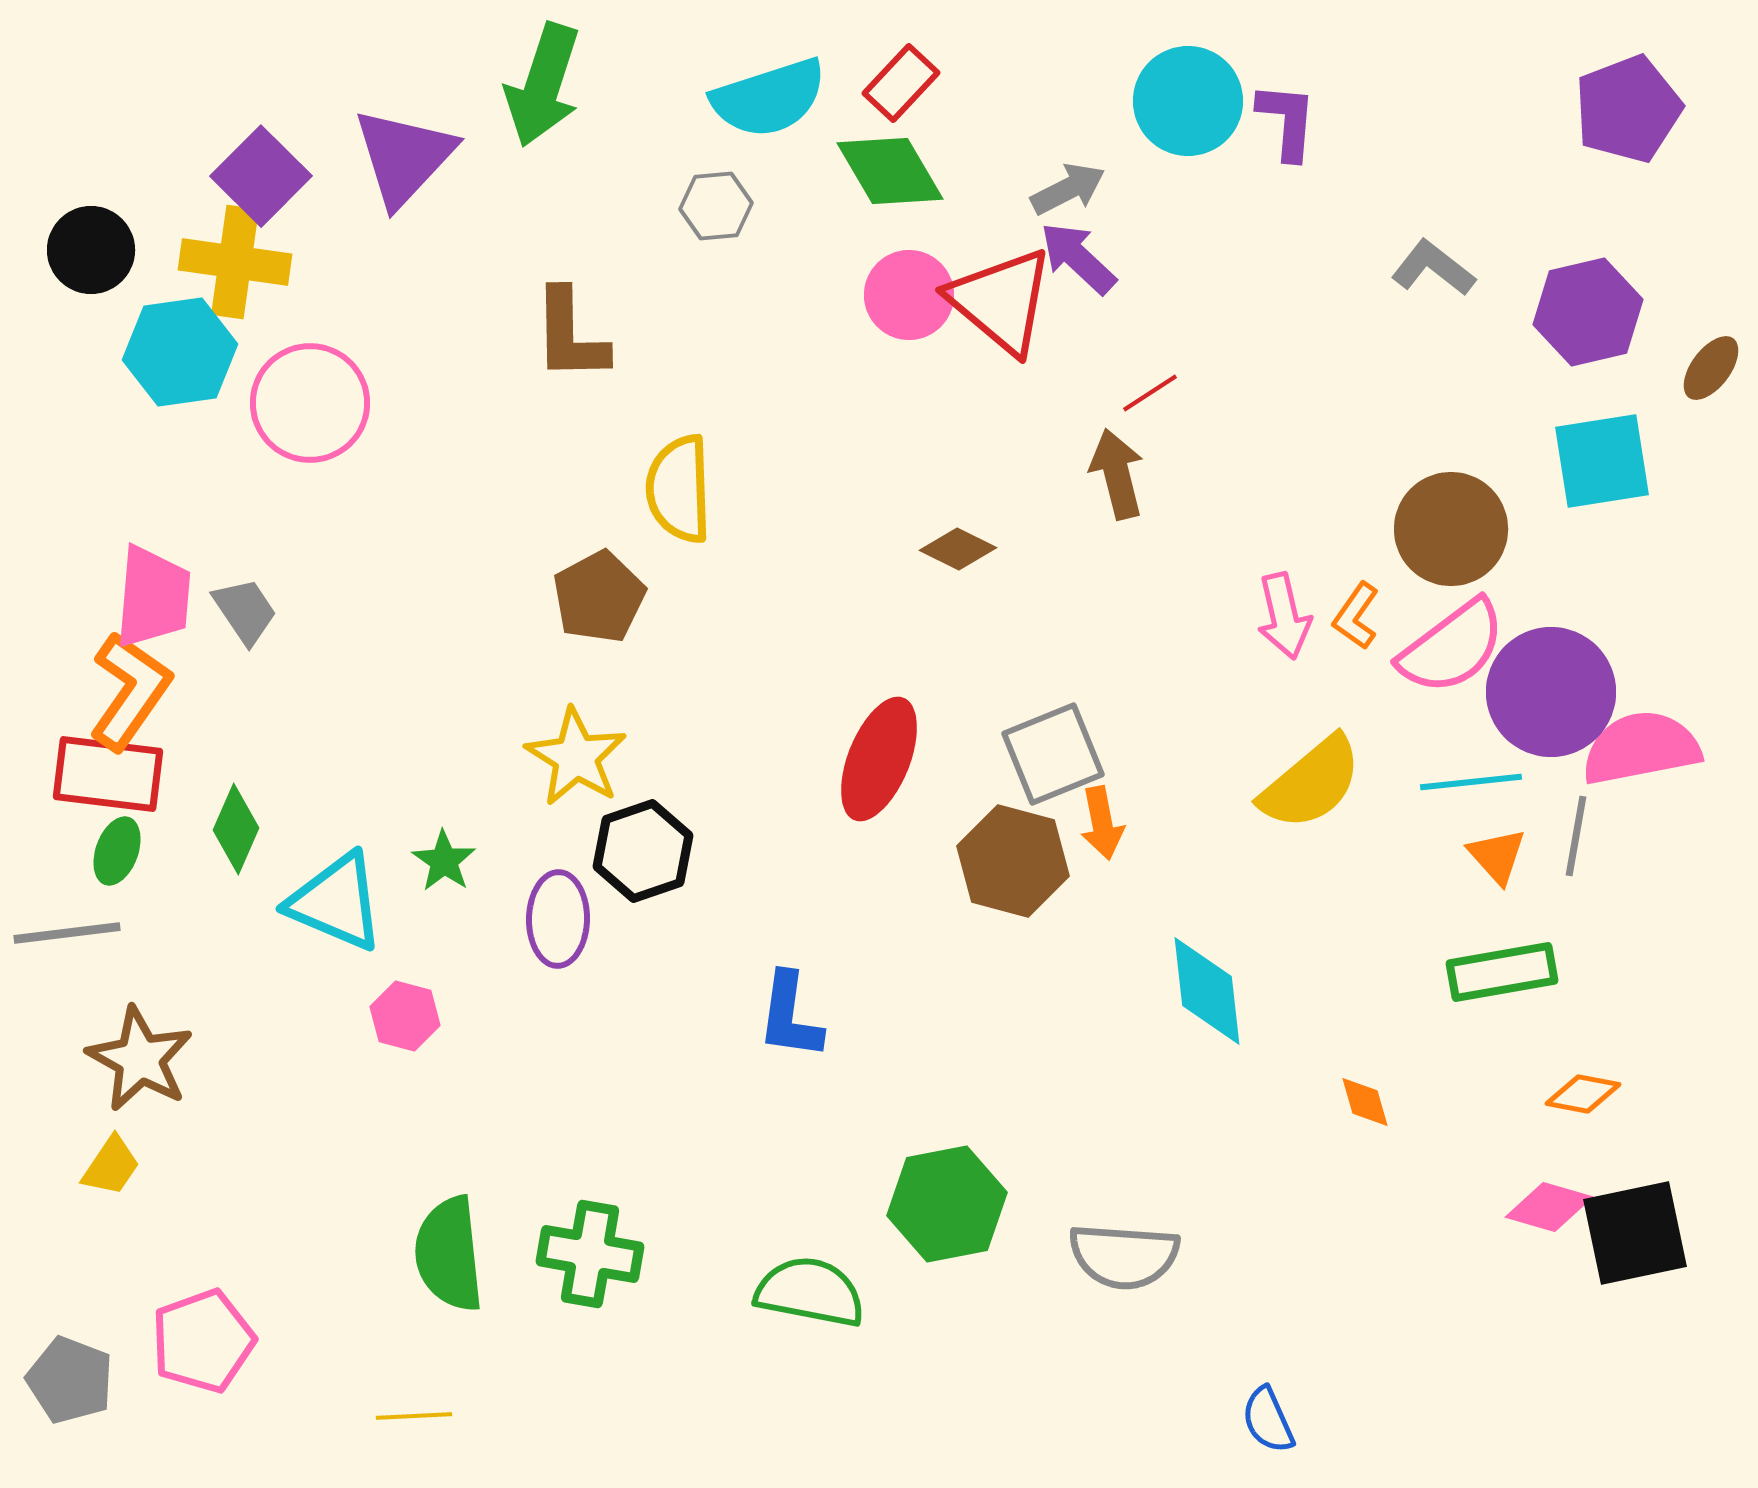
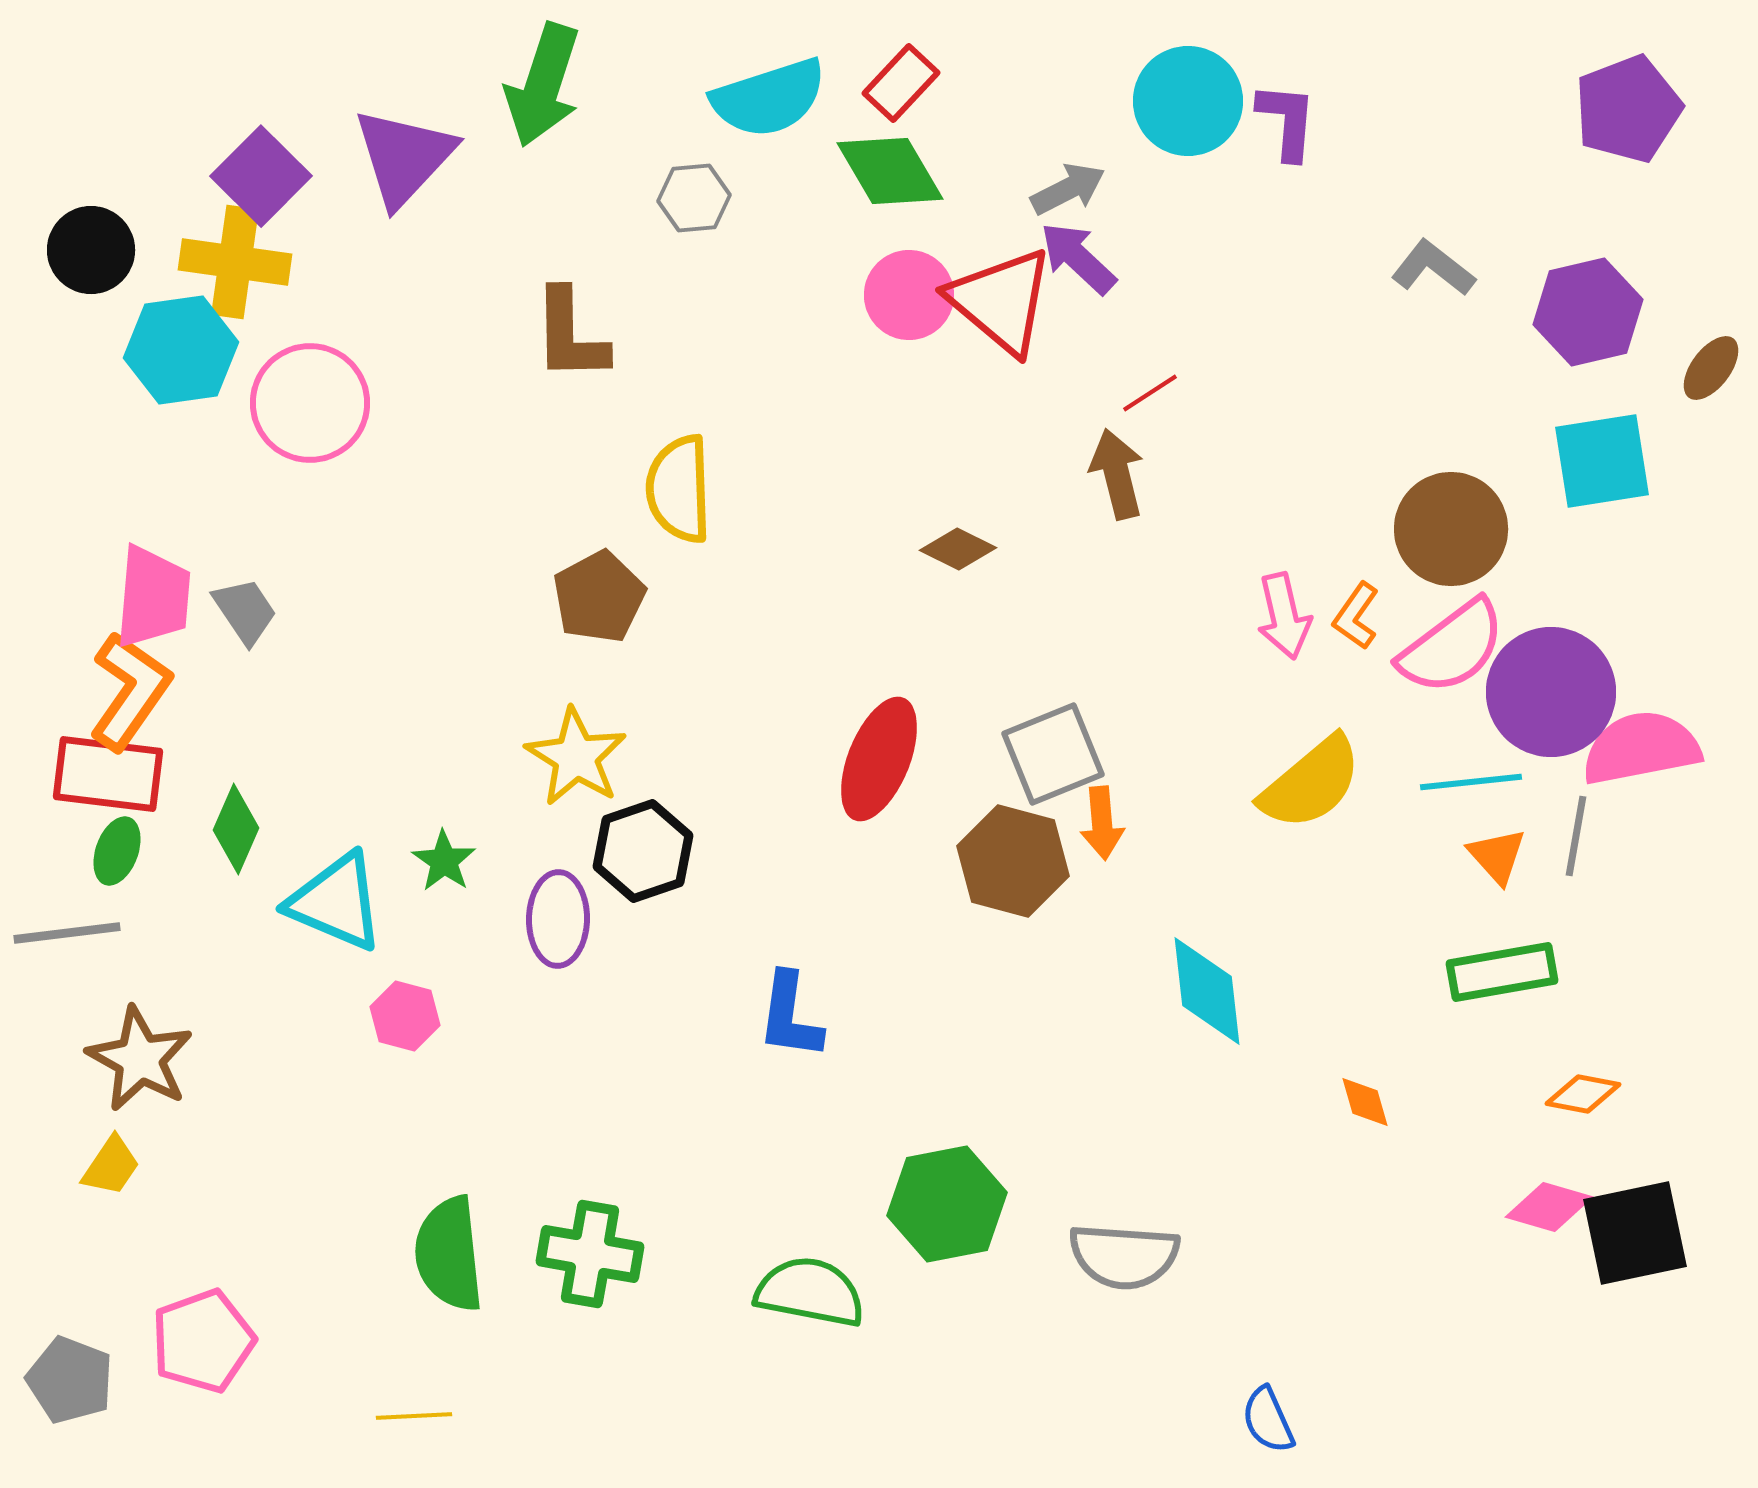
gray hexagon at (716, 206): moved 22 px left, 8 px up
cyan hexagon at (180, 352): moved 1 px right, 2 px up
orange arrow at (1102, 823): rotated 6 degrees clockwise
